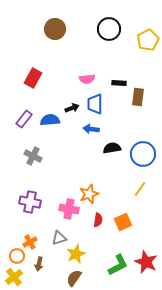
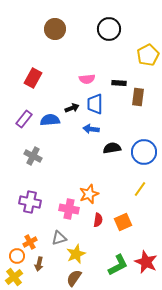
yellow pentagon: moved 15 px down
blue circle: moved 1 px right, 2 px up
